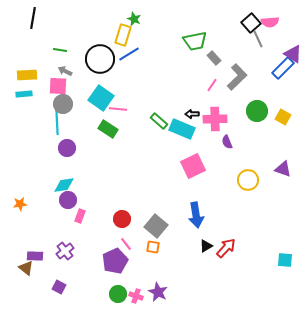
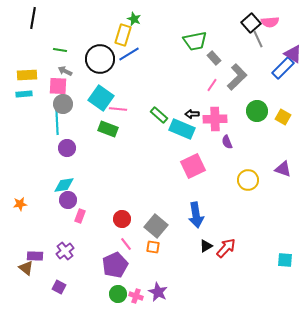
green rectangle at (159, 121): moved 6 px up
green rectangle at (108, 129): rotated 12 degrees counterclockwise
purple pentagon at (115, 261): moved 4 px down
